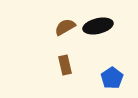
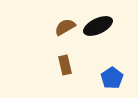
black ellipse: rotated 12 degrees counterclockwise
